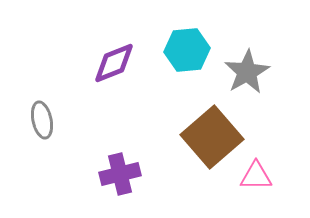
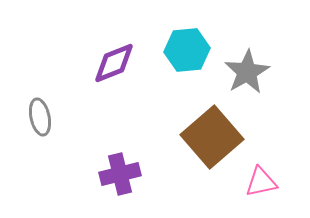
gray ellipse: moved 2 px left, 3 px up
pink triangle: moved 5 px right, 6 px down; rotated 12 degrees counterclockwise
